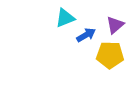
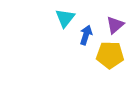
cyan triangle: rotated 30 degrees counterclockwise
blue arrow: rotated 42 degrees counterclockwise
